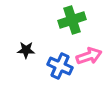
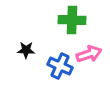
green cross: rotated 20 degrees clockwise
pink arrow: moved 2 px up
